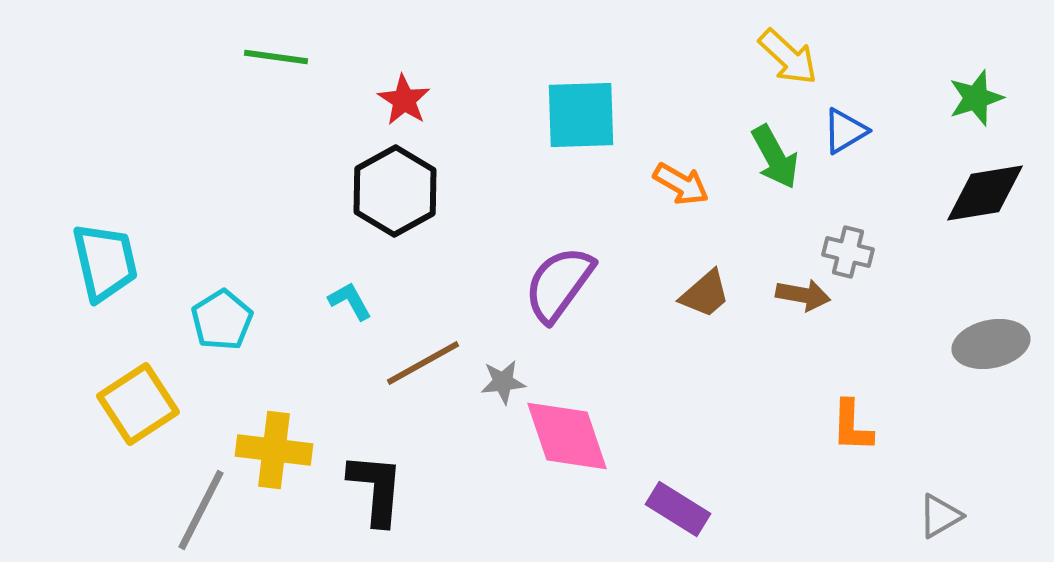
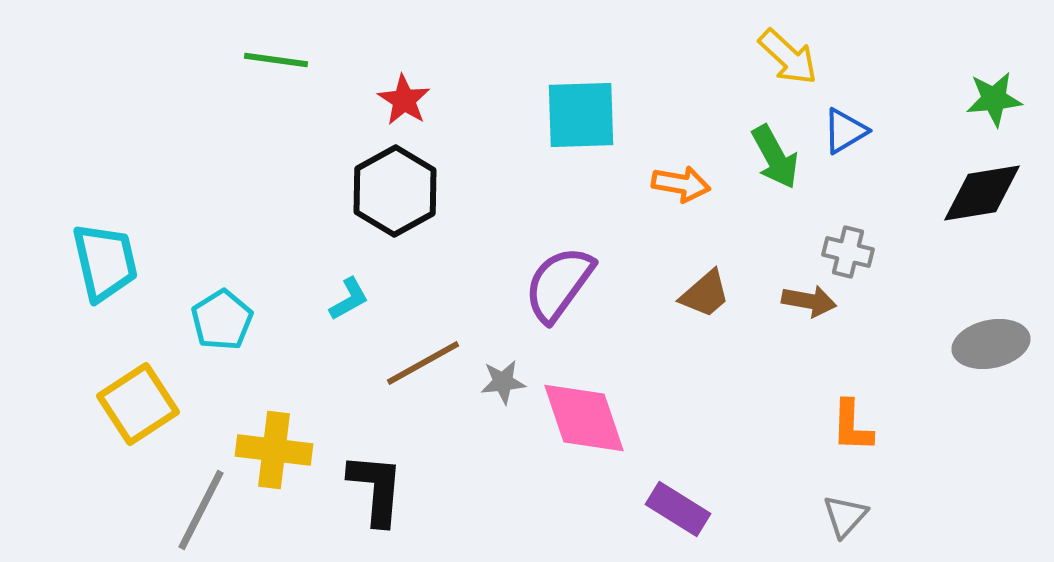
green line: moved 3 px down
green star: moved 18 px right, 1 px down; rotated 12 degrees clockwise
orange arrow: rotated 20 degrees counterclockwise
black diamond: moved 3 px left
brown arrow: moved 6 px right, 6 px down
cyan L-shape: moved 1 px left, 2 px up; rotated 90 degrees clockwise
pink diamond: moved 17 px right, 18 px up
gray triangle: moved 95 px left; rotated 18 degrees counterclockwise
